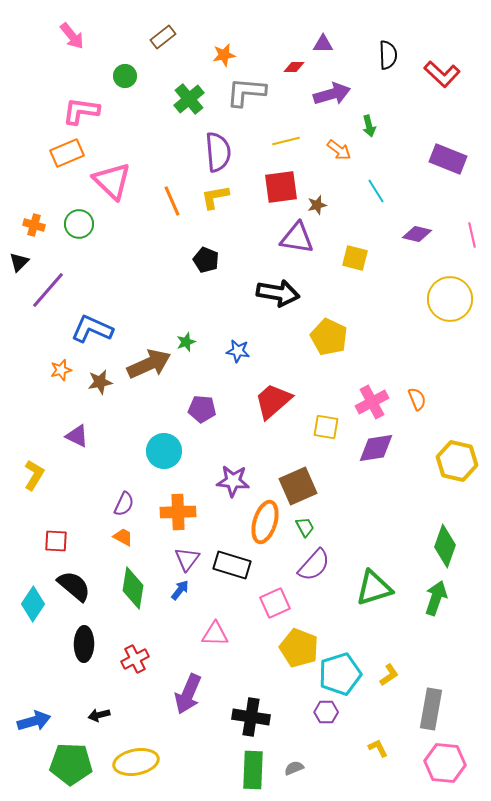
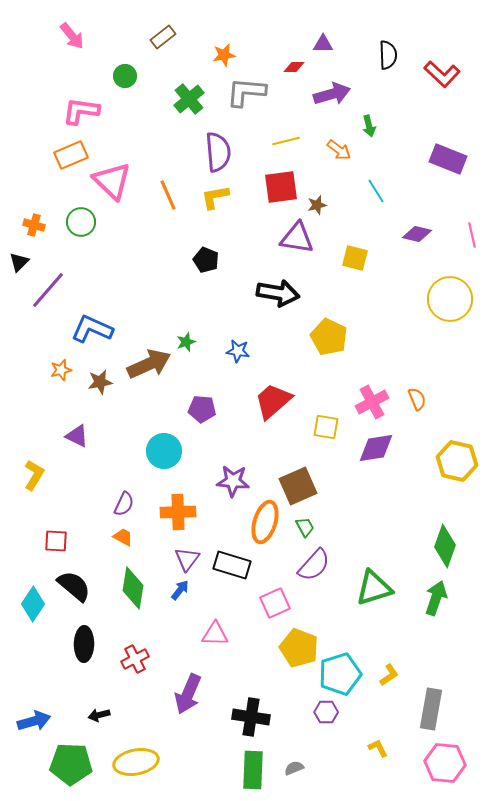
orange rectangle at (67, 153): moved 4 px right, 2 px down
orange line at (172, 201): moved 4 px left, 6 px up
green circle at (79, 224): moved 2 px right, 2 px up
